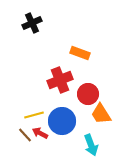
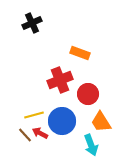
orange trapezoid: moved 8 px down
